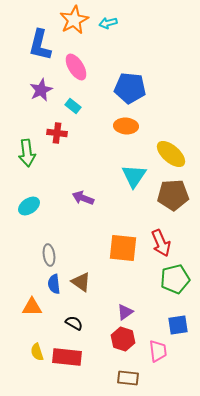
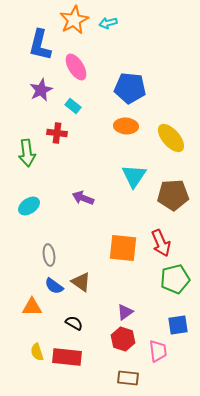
yellow ellipse: moved 16 px up; rotated 8 degrees clockwise
blue semicircle: moved 2 px down; rotated 48 degrees counterclockwise
